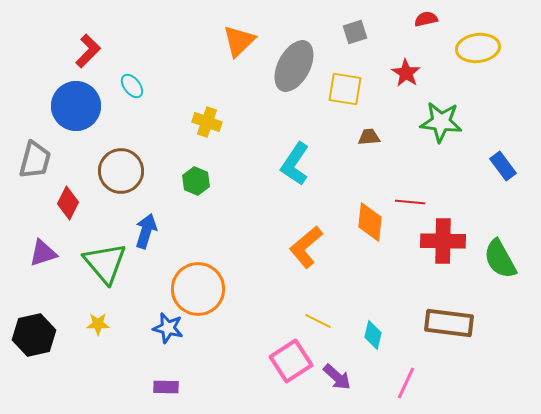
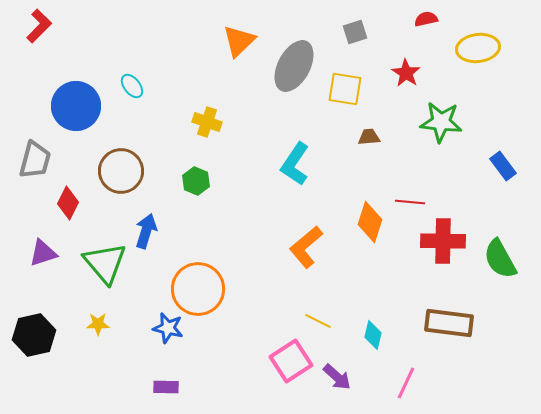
red L-shape: moved 49 px left, 25 px up
orange diamond: rotated 12 degrees clockwise
